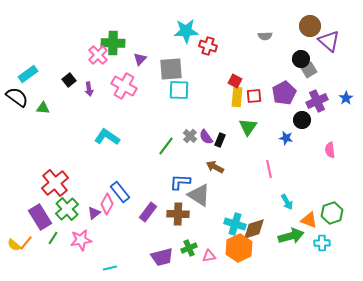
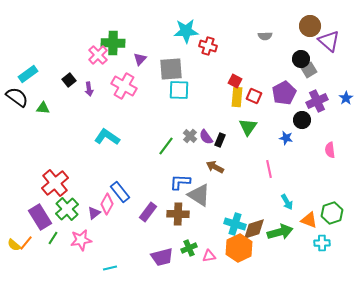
red square at (254, 96): rotated 28 degrees clockwise
green arrow at (291, 236): moved 11 px left, 4 px up
